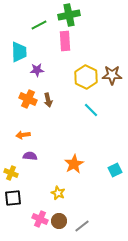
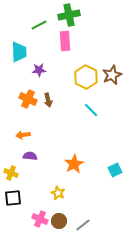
purple star: moved 2 px right
brown star: rotated 24 degrees counterclockwise
gray line: moved 1 px right, 1 px up
